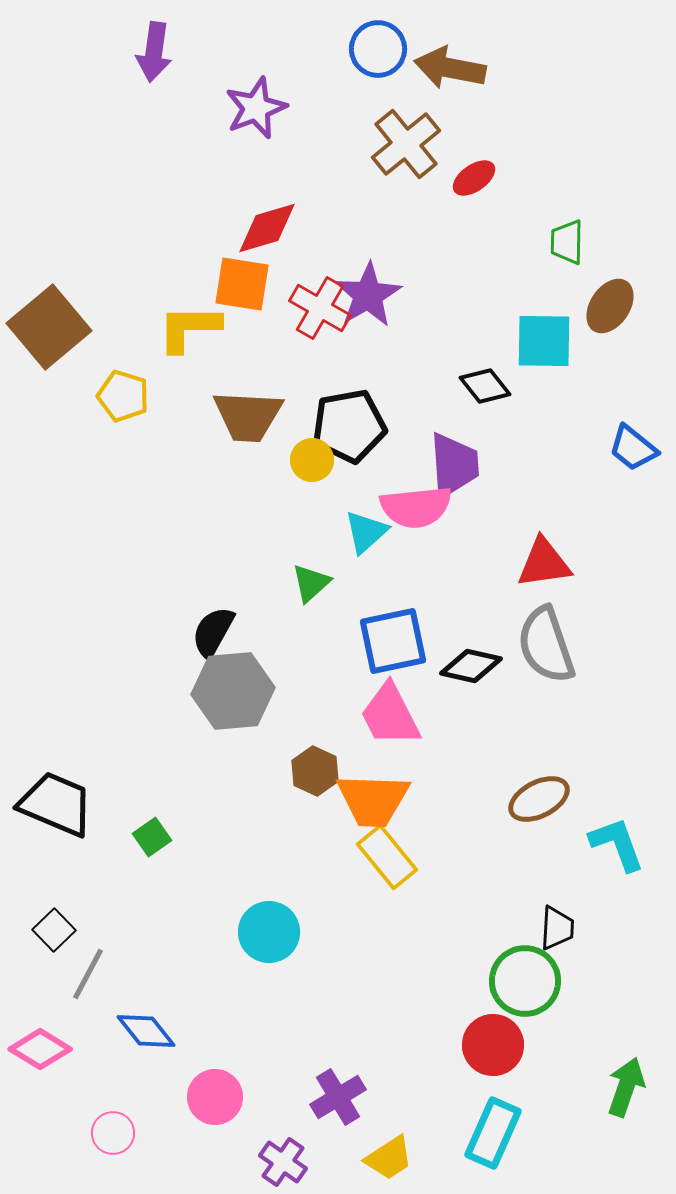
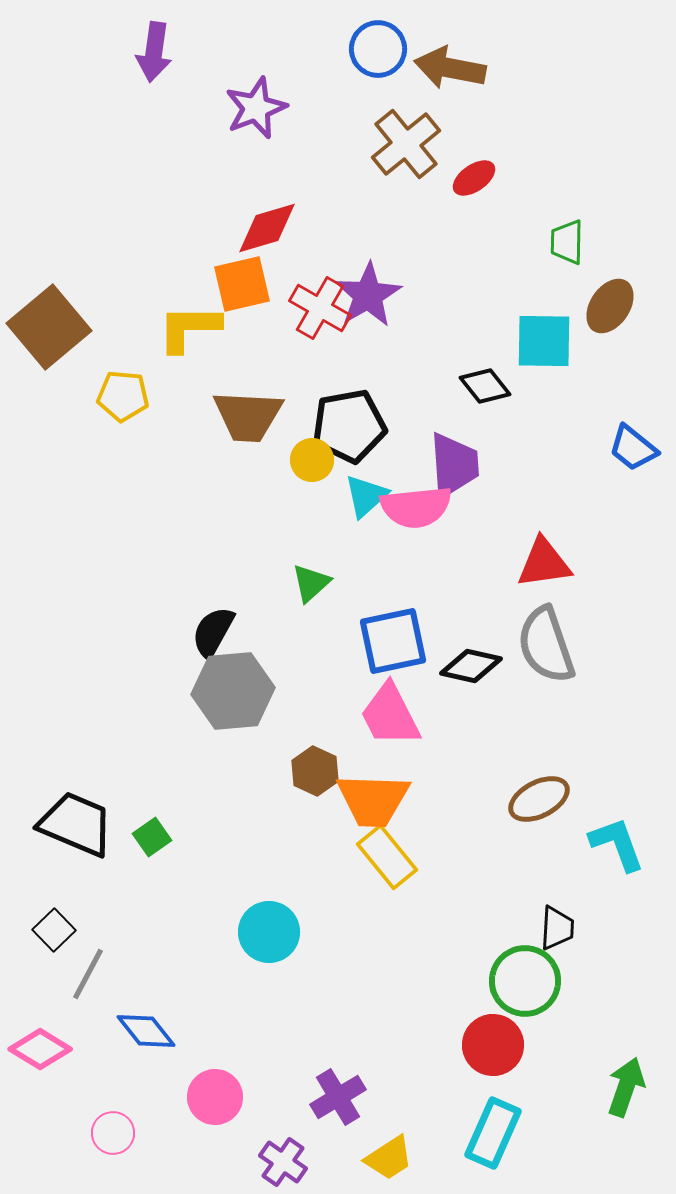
orange square at (242, 284): rotated 22 degrees counterclockwise
yellow pentagon at (123, 396): rotated 12 degrees counterclockwise
cyan triangle at (366, 532): moved 36 px up
black trapezoid at (56, 804): moved 20 px right, 20 px down
